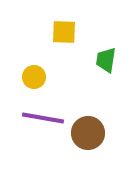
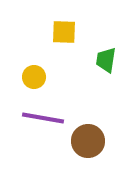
brown circle: moved 8 px down
